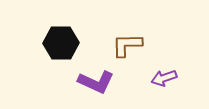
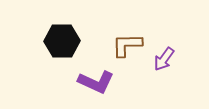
black hexagon: moved 1 px right, 2 px up
purple arrow: moved 19 px up; rotated 35 degrees counterclockwise
